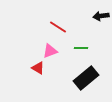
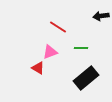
pink triangle: moved 1 px down
